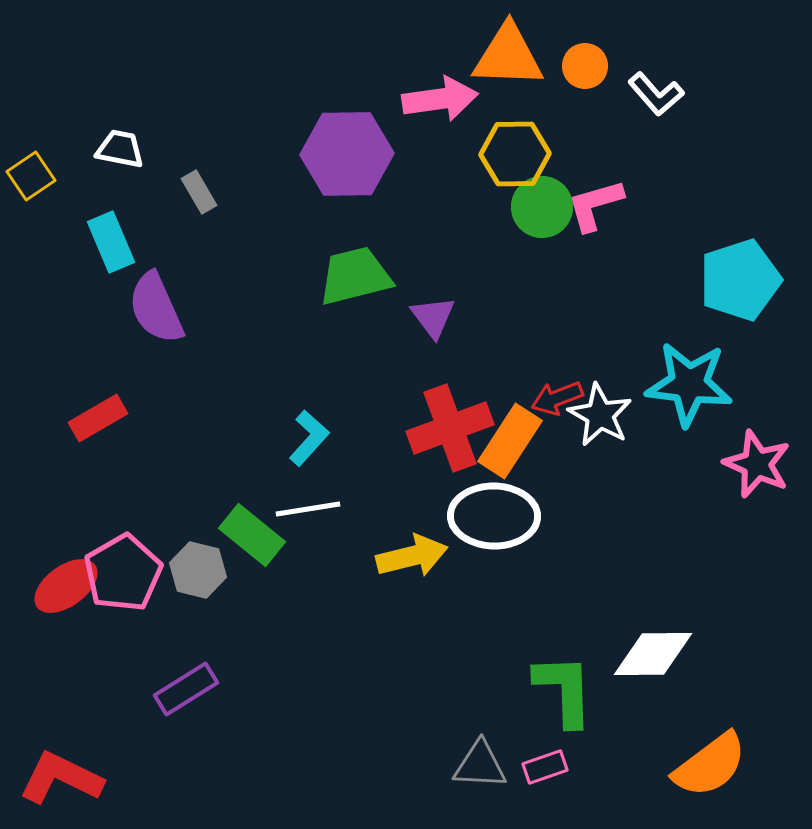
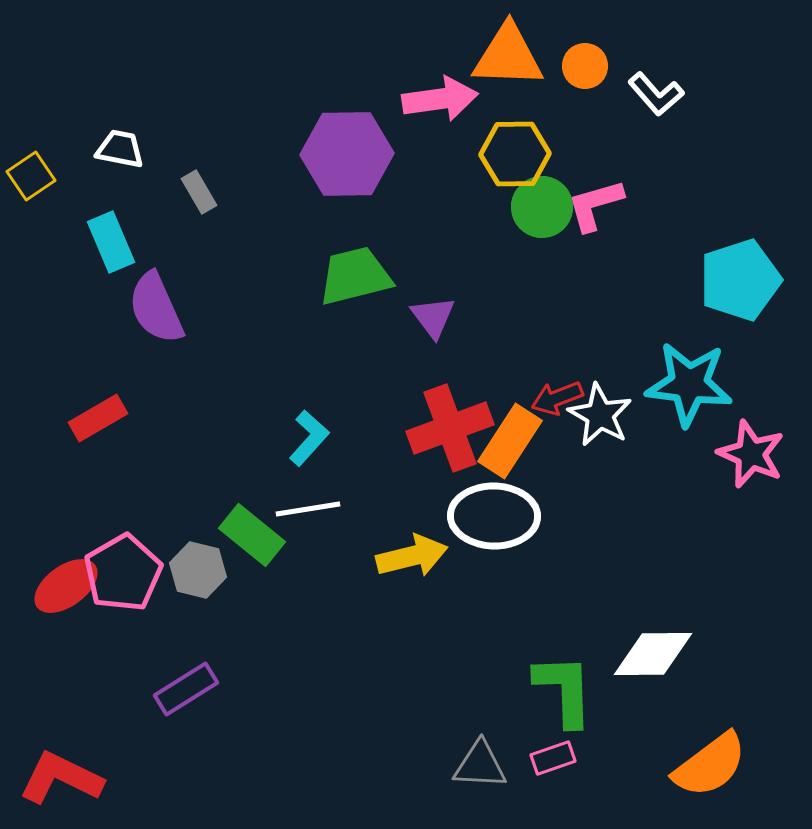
pink star: moved 6 px left, 10 px up
pink rectangle: moved 8 px right, 9 px up
